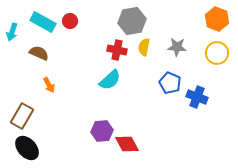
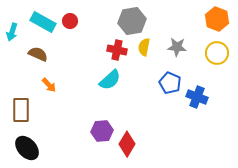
brown semicircle: moved 1 px left, 1 px down
orange arrow: rotated 14 degrees counterclockwise
brown rectangle: moved 1 px left, 6 px up; rotated 30 degrees counterclockwise
red diamond: rotated 60 degrees clockwise
